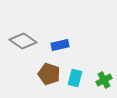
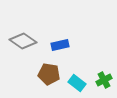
brown pentagon: rotated 10 degrees counterclockwise
cyan rectangle: moved 2 px right, 5 px down; rotated 66 degrees counterclockwise
